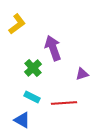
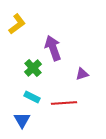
blue triangle: rotated 30 degrees clockwise
